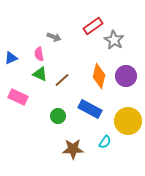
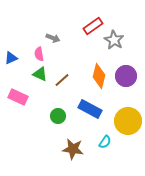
gray arrow: moved 1 px left, 1 px down
brown star: rotated 10 degrees clockwise
